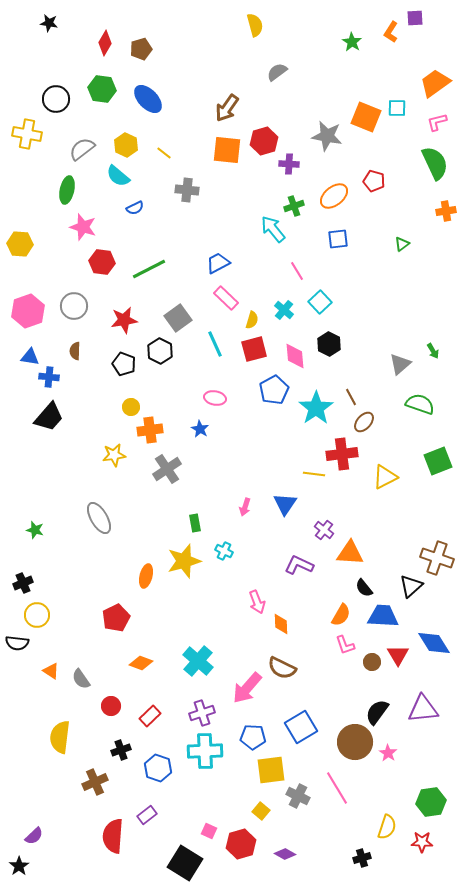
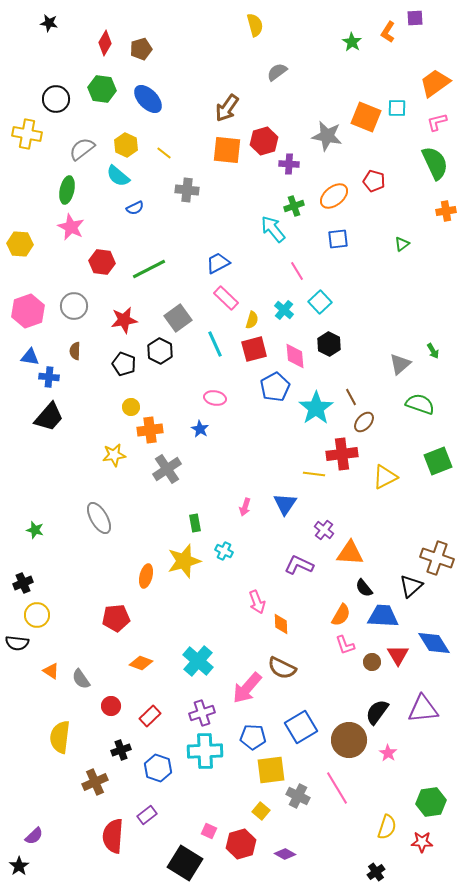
orange L-shape at (391, 32): moved 3 px left
pink star at (83, 227): moved 12 px left; rotated 8 degrees clockwise
blue pentagon at (274, 390): moved 1 px right, 3 px up
red pentagon at (116, 618): rotated 20 degrees clockwise
brown circle at (355, 742): moved 6 px left, 2 px up
black cross at (362, 858): moved 14 px right, 14 px down; rotated 18 degrees counterclockwise
